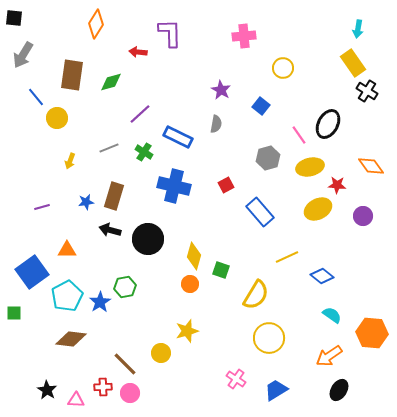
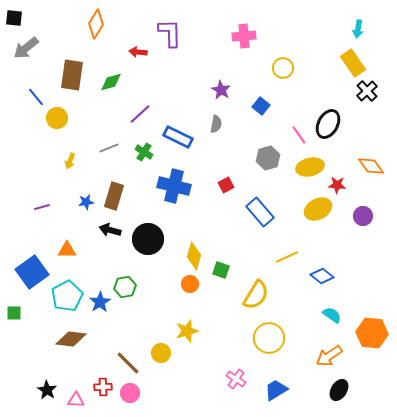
gray arrow at (23, 55): moved 3 px right, 7 px up; rotated 20 degrees clockwise
black cross at (367, 91): rotated 15 degrees clockwise
brown line at (125, 364): moved 3 px right, 1 px up
